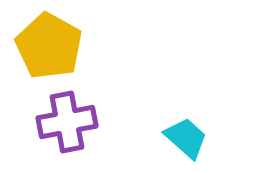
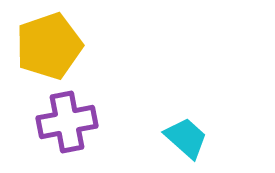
yellow pentagon: rotated 24 degrees clockwise
